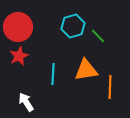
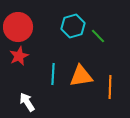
orange triangle: moved 5 px left, 6 px down
white arrow: moved 1 px right
